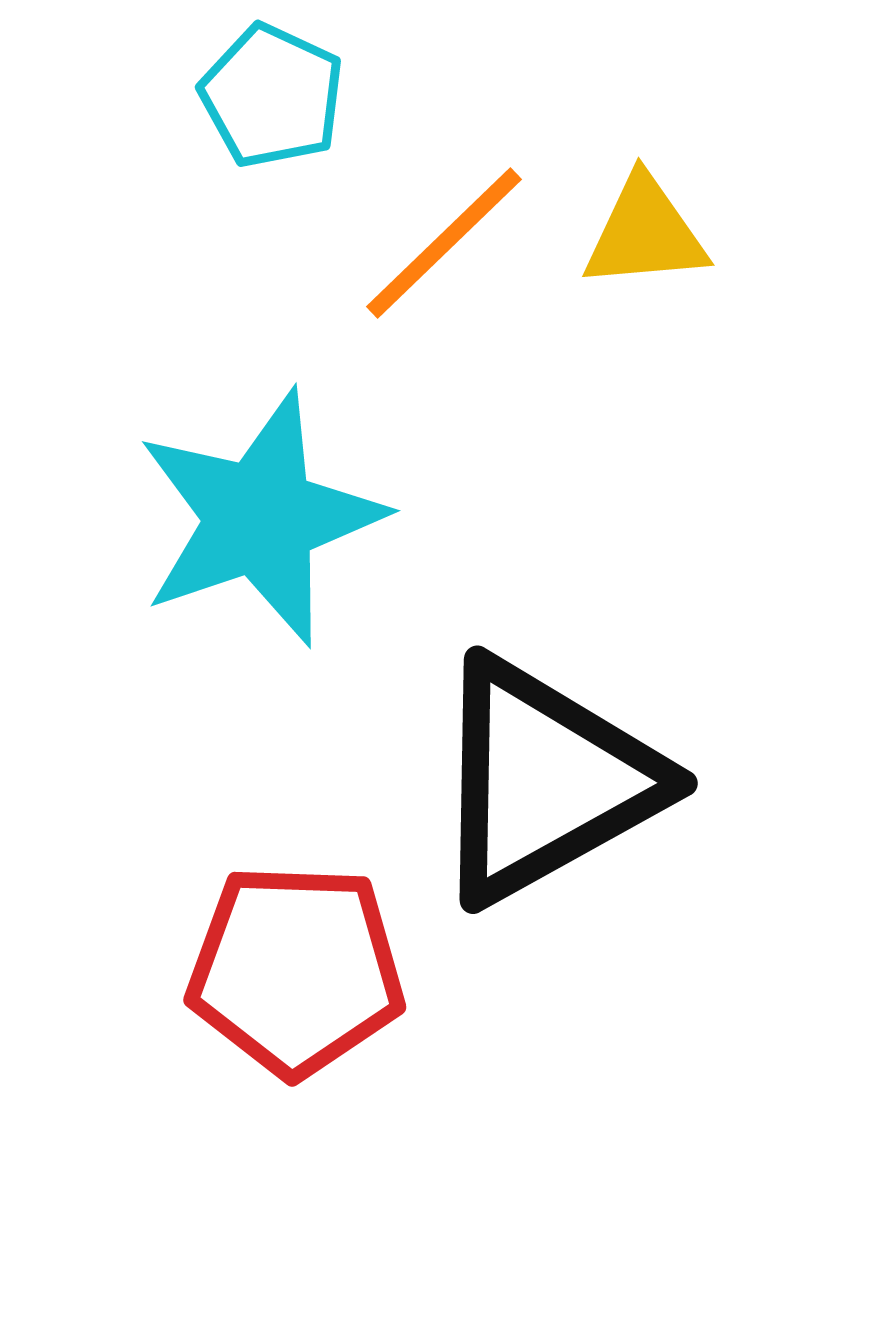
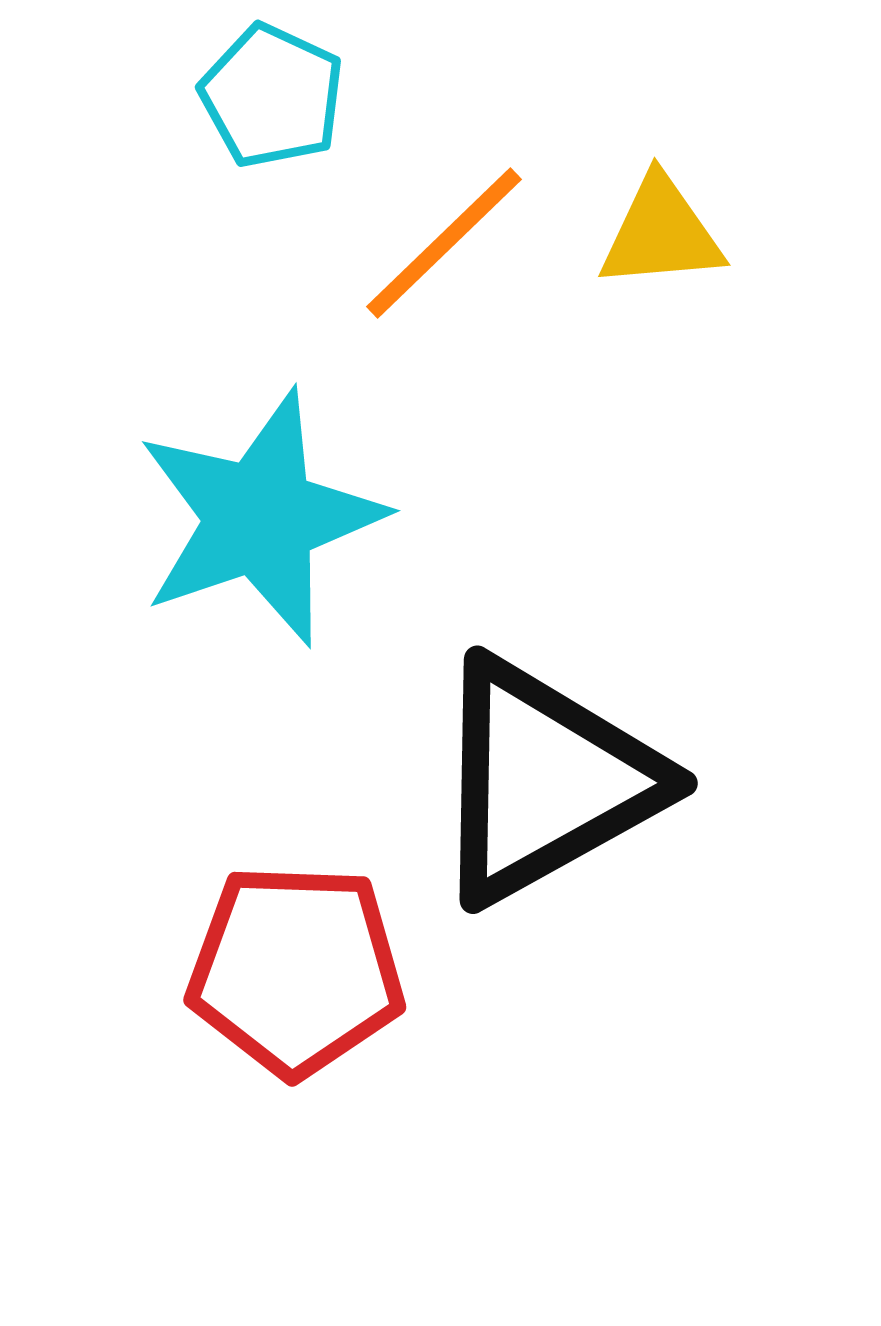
yellow triangle: moved 16 px right
